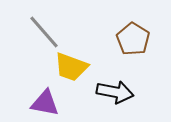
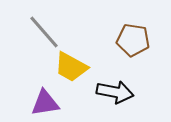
brown pentagon: moved 1 px down; rotated 24 degrees counterclockwise
yellow trapezoid: rotated 9 degrees clockwise
purple triangle: rotated 20 degrees counterclockwise
